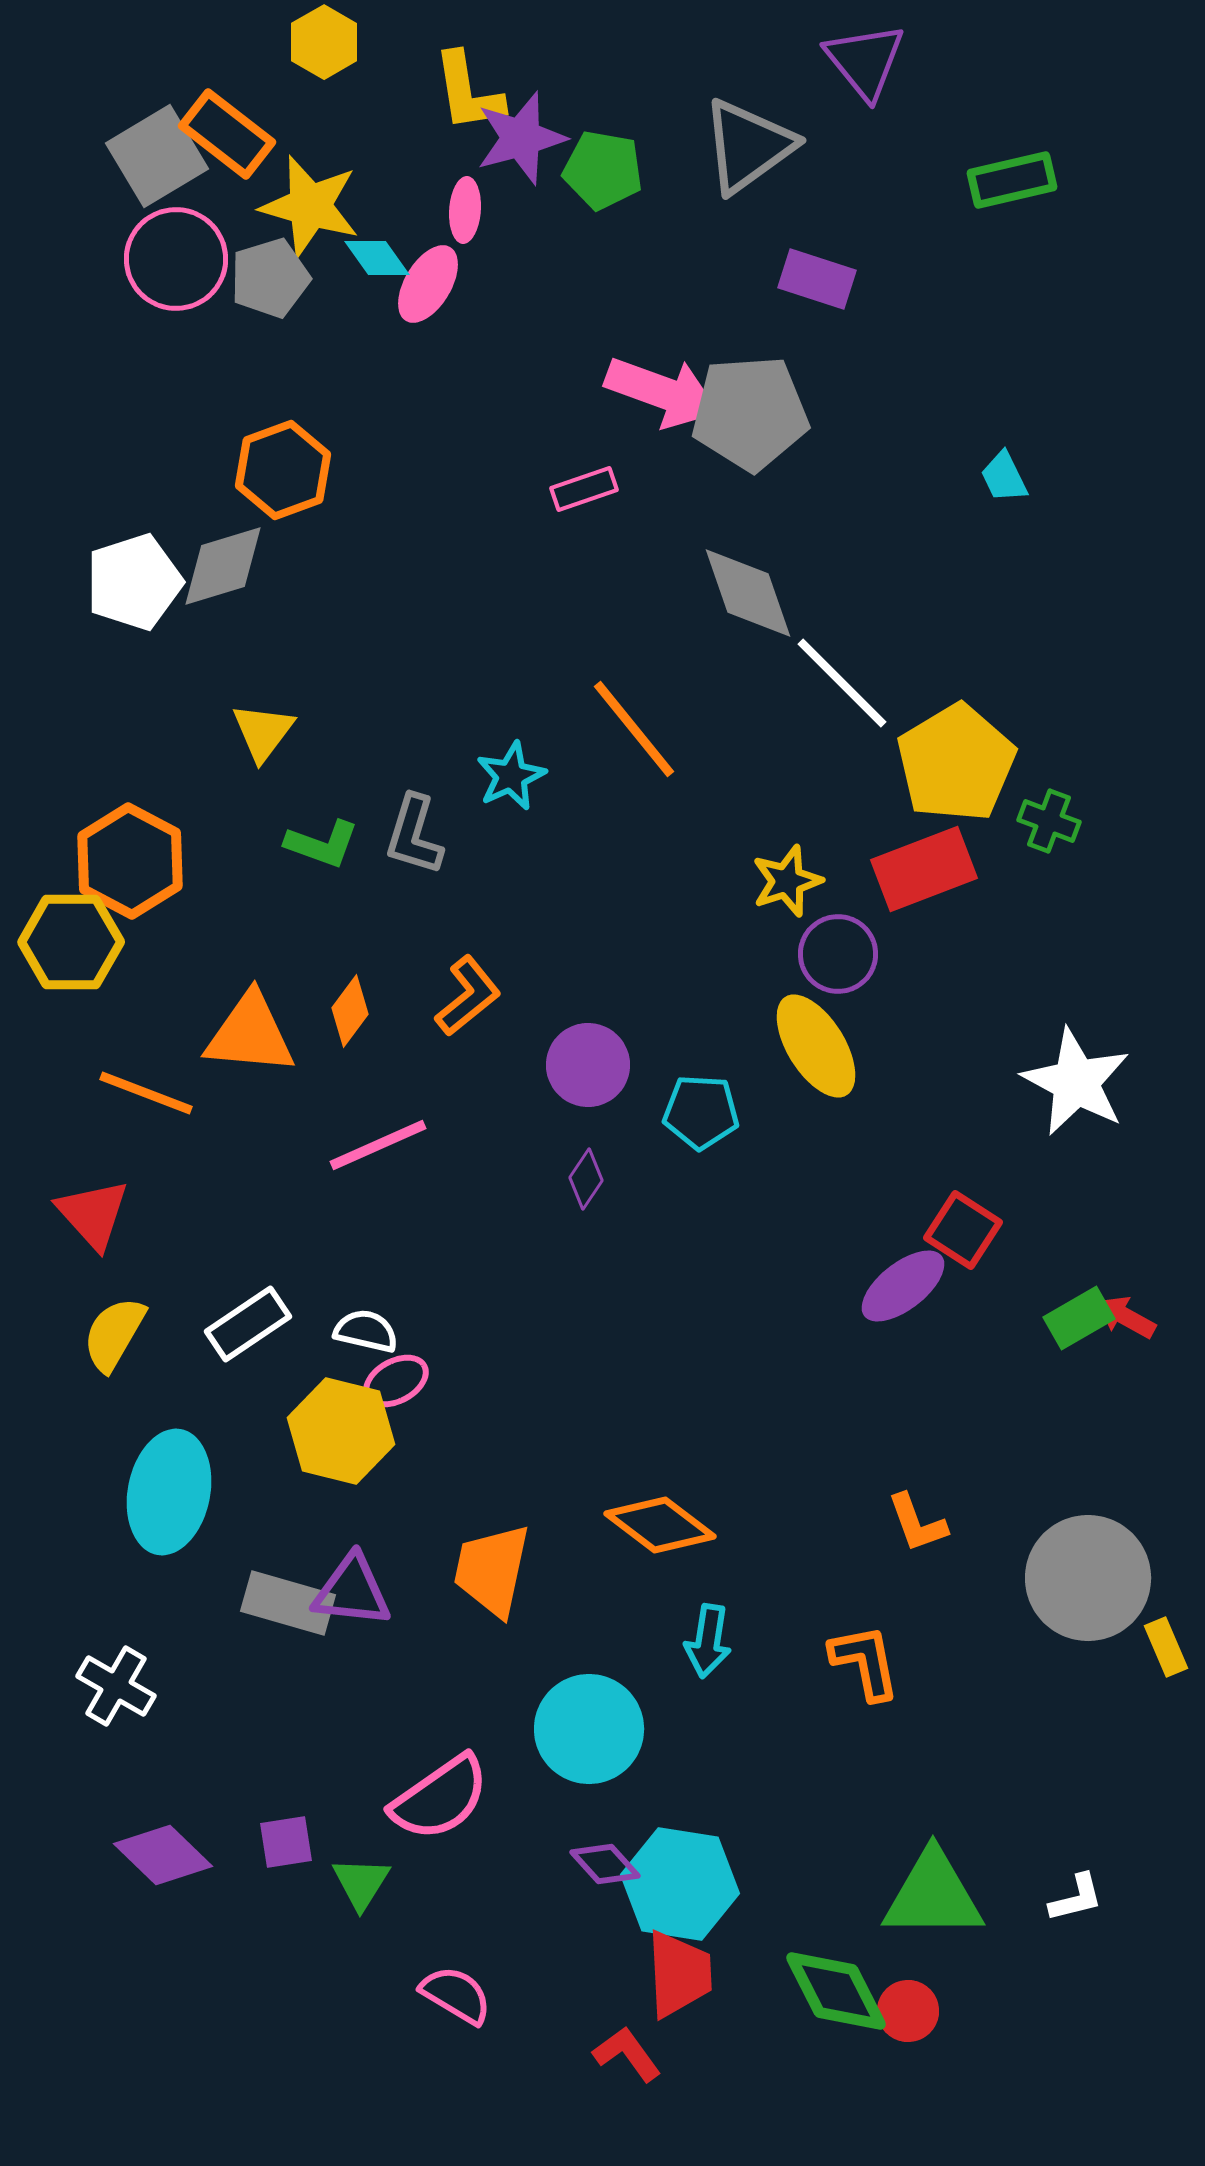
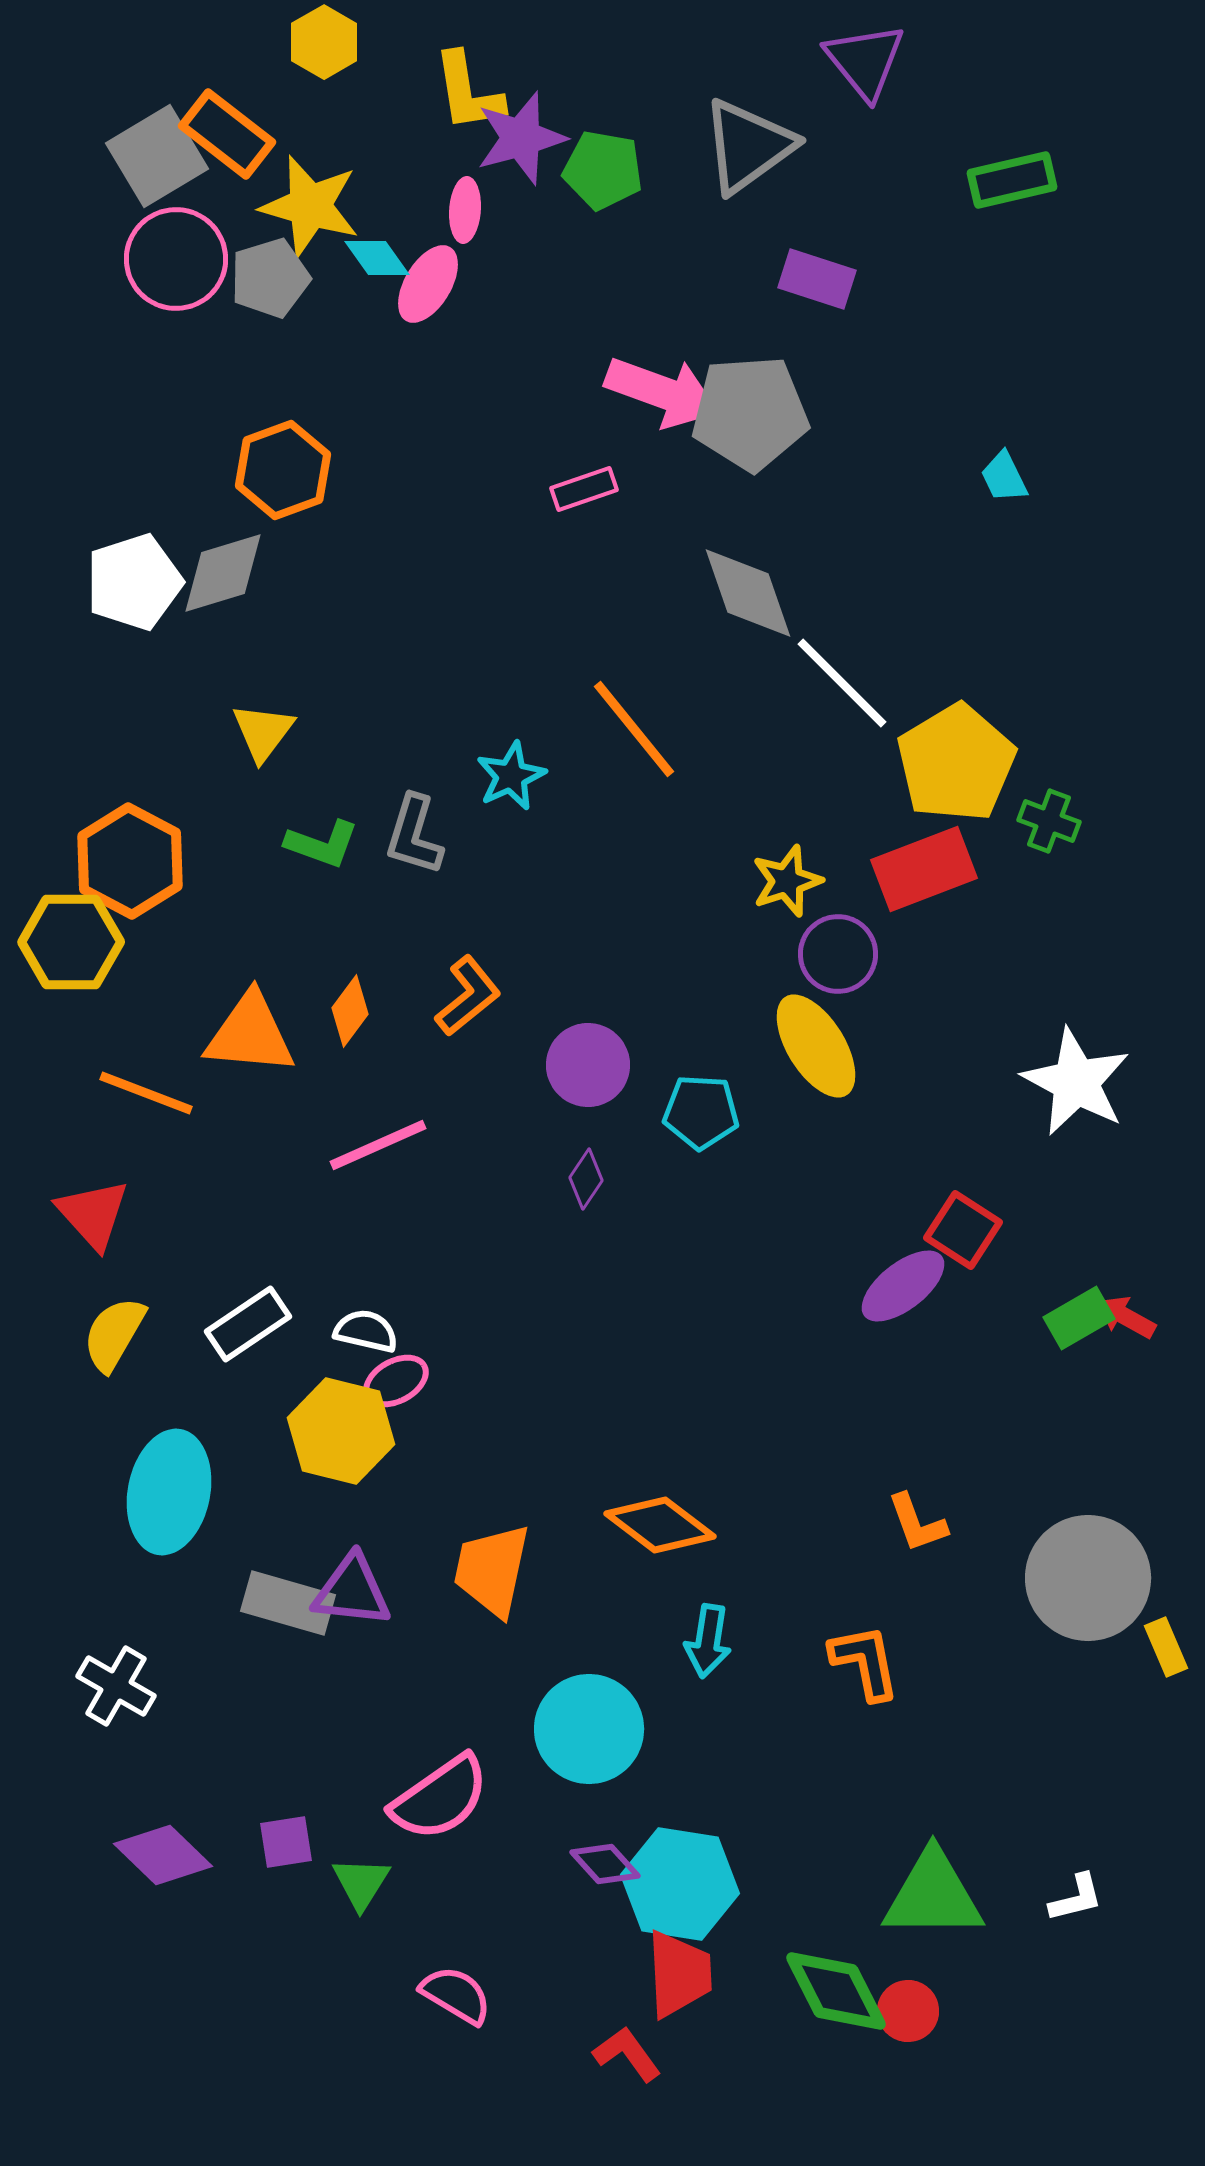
gray diamond at (223, 566): moved 7 px down
